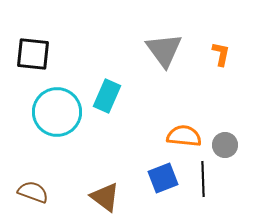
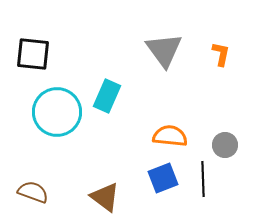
orange semicircle: moved 14 px left
